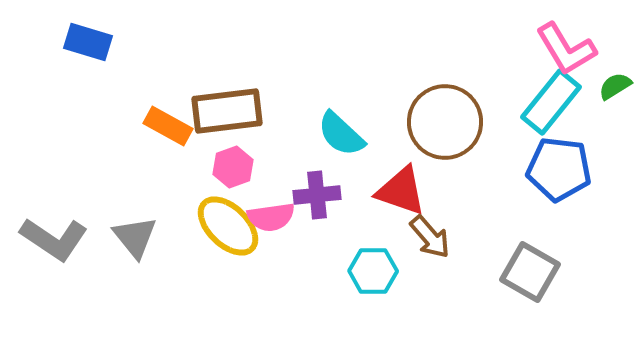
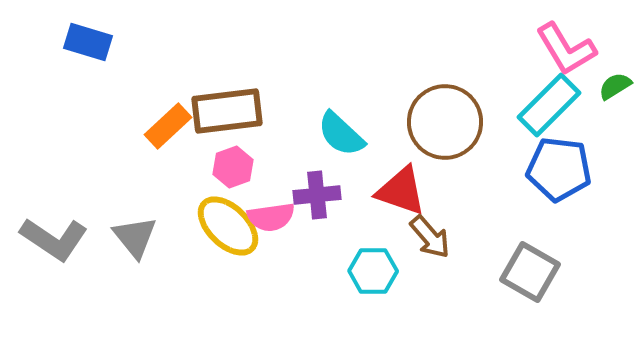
cyan rectangle: moved 2 px left, 3 px down; rotated 6 degrees clockwise
orange rectangle: rotated 72 degrees counterclockwise
